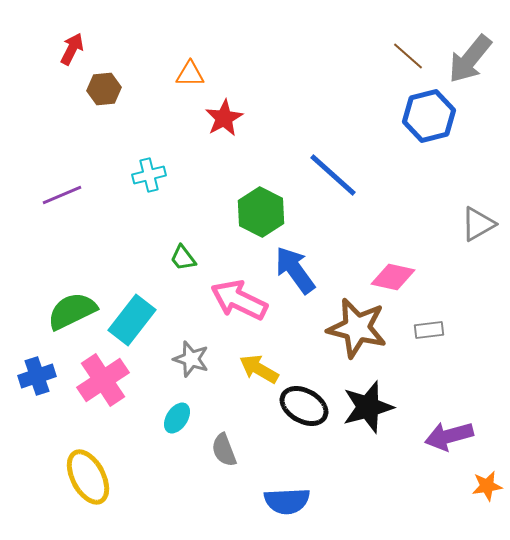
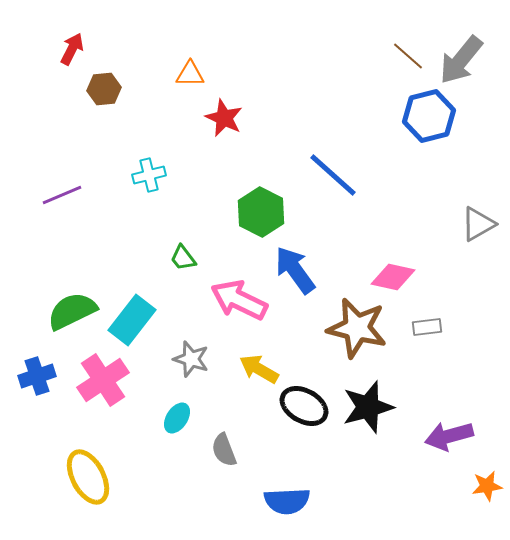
gray arrow: moved 9 px left, 1 px down
red star: rotated 18 degrees counterclockwise
gray rectangle: moved 2 px left, 3 px up
